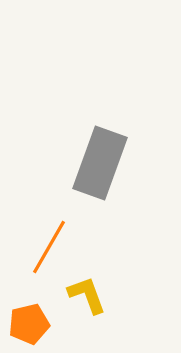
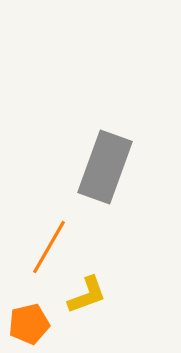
gray rectangle: moved 5 px right, 4 px down
yellow L-shape: rotated 90 degrees clockwise
